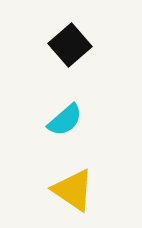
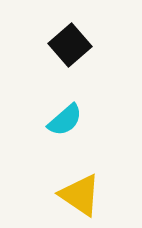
yellow triangle: moved 7 px right, 5 px down
